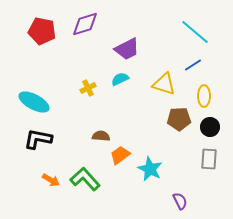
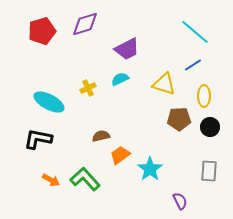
red pentagon: rotated 28 degrees counterclockwise
cyan ellipse: moved 15 px right
brown semicircle: rotated 18 degrees counterclockwise
gray rectangle: moved 12 px down
cyan star: rotated 10 degrees clockwise
